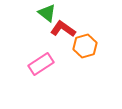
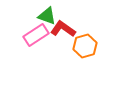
green triangle: moved 3 px down; rotated 18 degrees counterclockwise
pink rectangle: moved 5 px left, 29 px up
